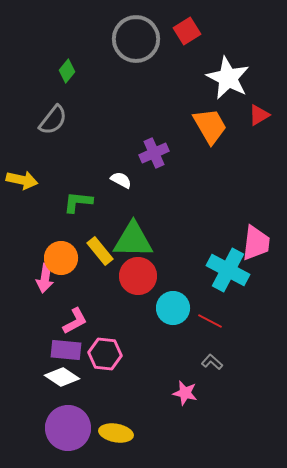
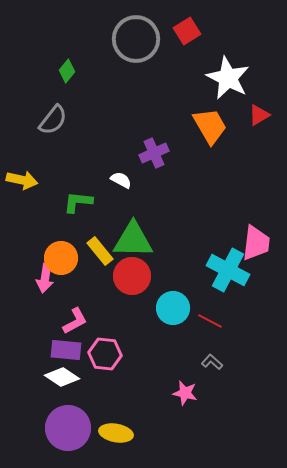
red circle: moved 6 px left
